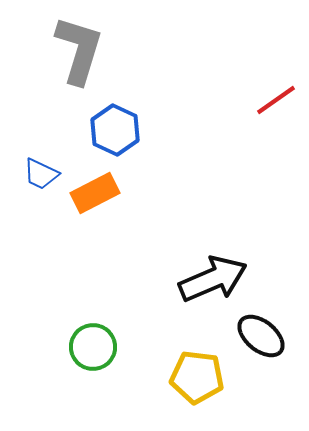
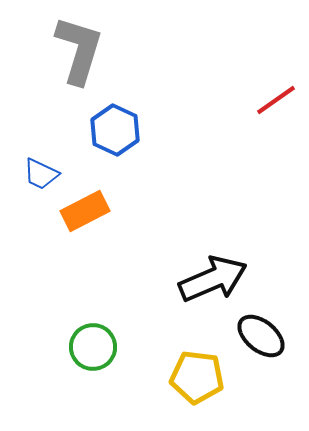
orange rectangle: moved 10 px left, 18 px down
